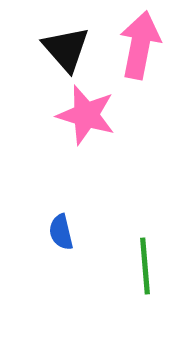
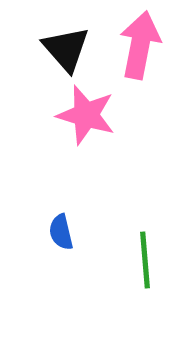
green line: moved 6 px up
